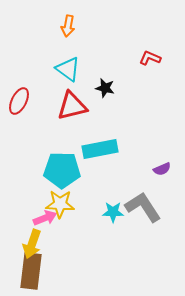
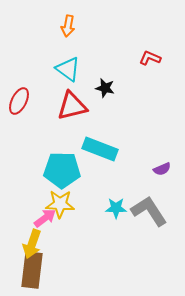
cyan rectangle: rotated 32 degrees clockwise
gray L-shape: moved 6 px right, 4 px down
cyan star: moved 3 px right, 4 px up
pink arrow: rotated 15 degrees counterclockwise
brown rectangle: moved 1 px right, 1 px up
